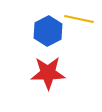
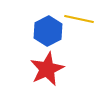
red star: moved 1 px left, 4 px up; rotated 24 degrees counterclockwise
